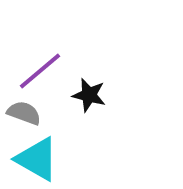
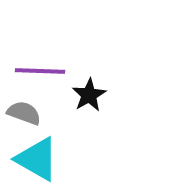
purple line: rotated 42 degrees clockwise
black star: rotated 28 degrees clockwise
